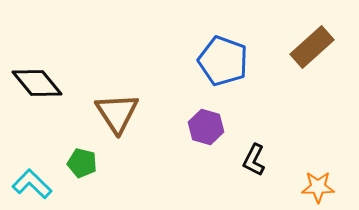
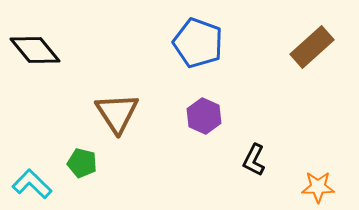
blue pentagon: moved 25 px left, 18 px up
black diamond: moved 2 px left, 33 px up
purple hexagon: moved 2 px left, 11 px up; rotated 8 degrees clockwise
